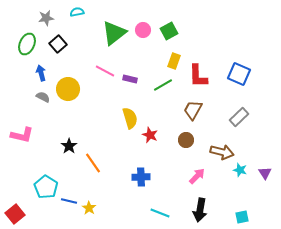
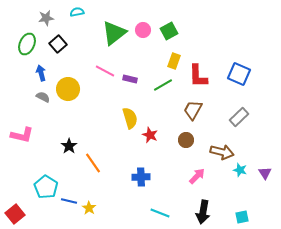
black arrow: moved 3 px right, 2 px down
